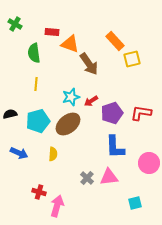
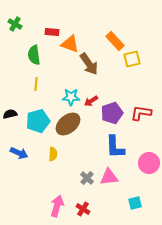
green semicircle: moved 2 px down
cyan star: rotated 18 degrees clockwise
red cross: moved 44 px right, 17 px down; rotated 16 degrees clockwise
